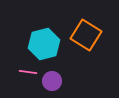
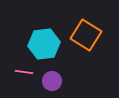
cyan hexagon: rotated 8 degrees clockwise
pink line: moved 4 px left
